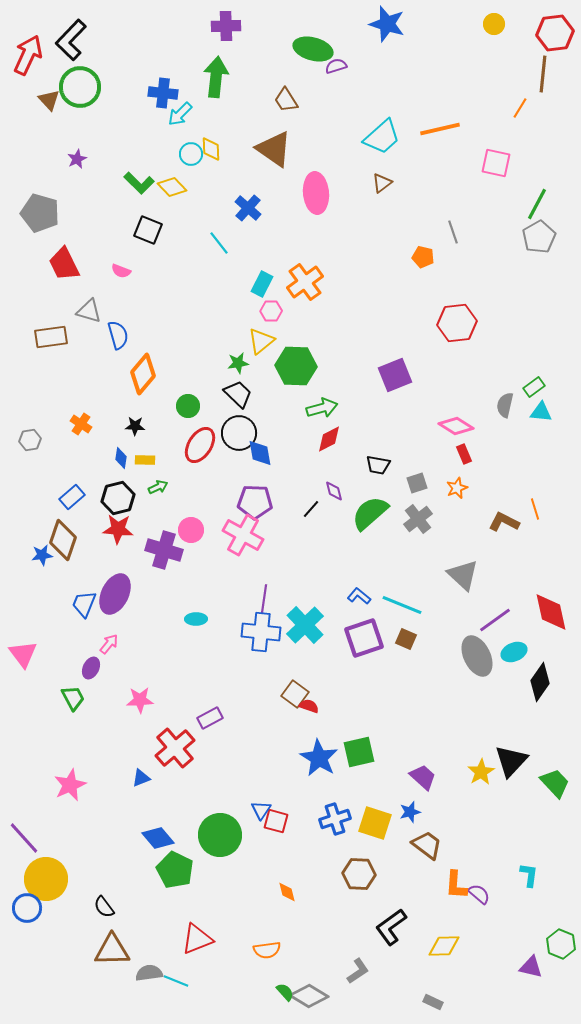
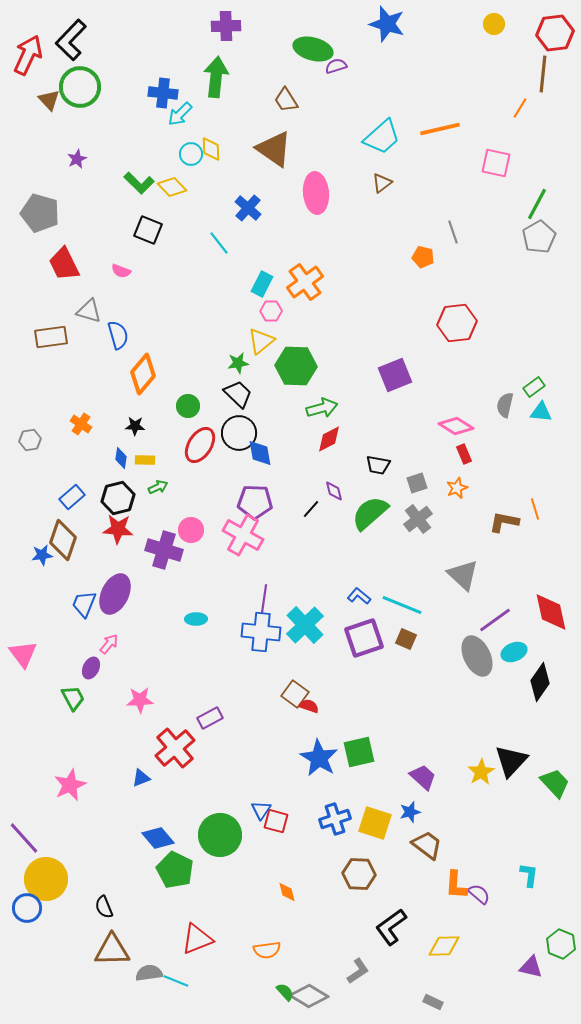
brown L-shape at (504, 522): rotated 16 degrees counterclockwise
black semicircle at (104, 907): rotated 15 degrees clockwise
